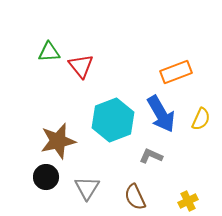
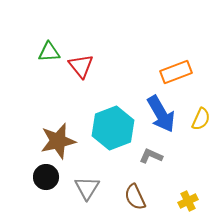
cyan hexagon: moved 8 px down
